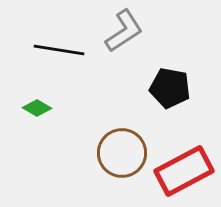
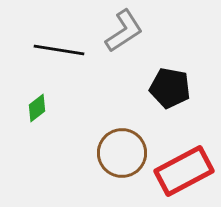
green diamond: rotated 68 degrees counterclockwise
